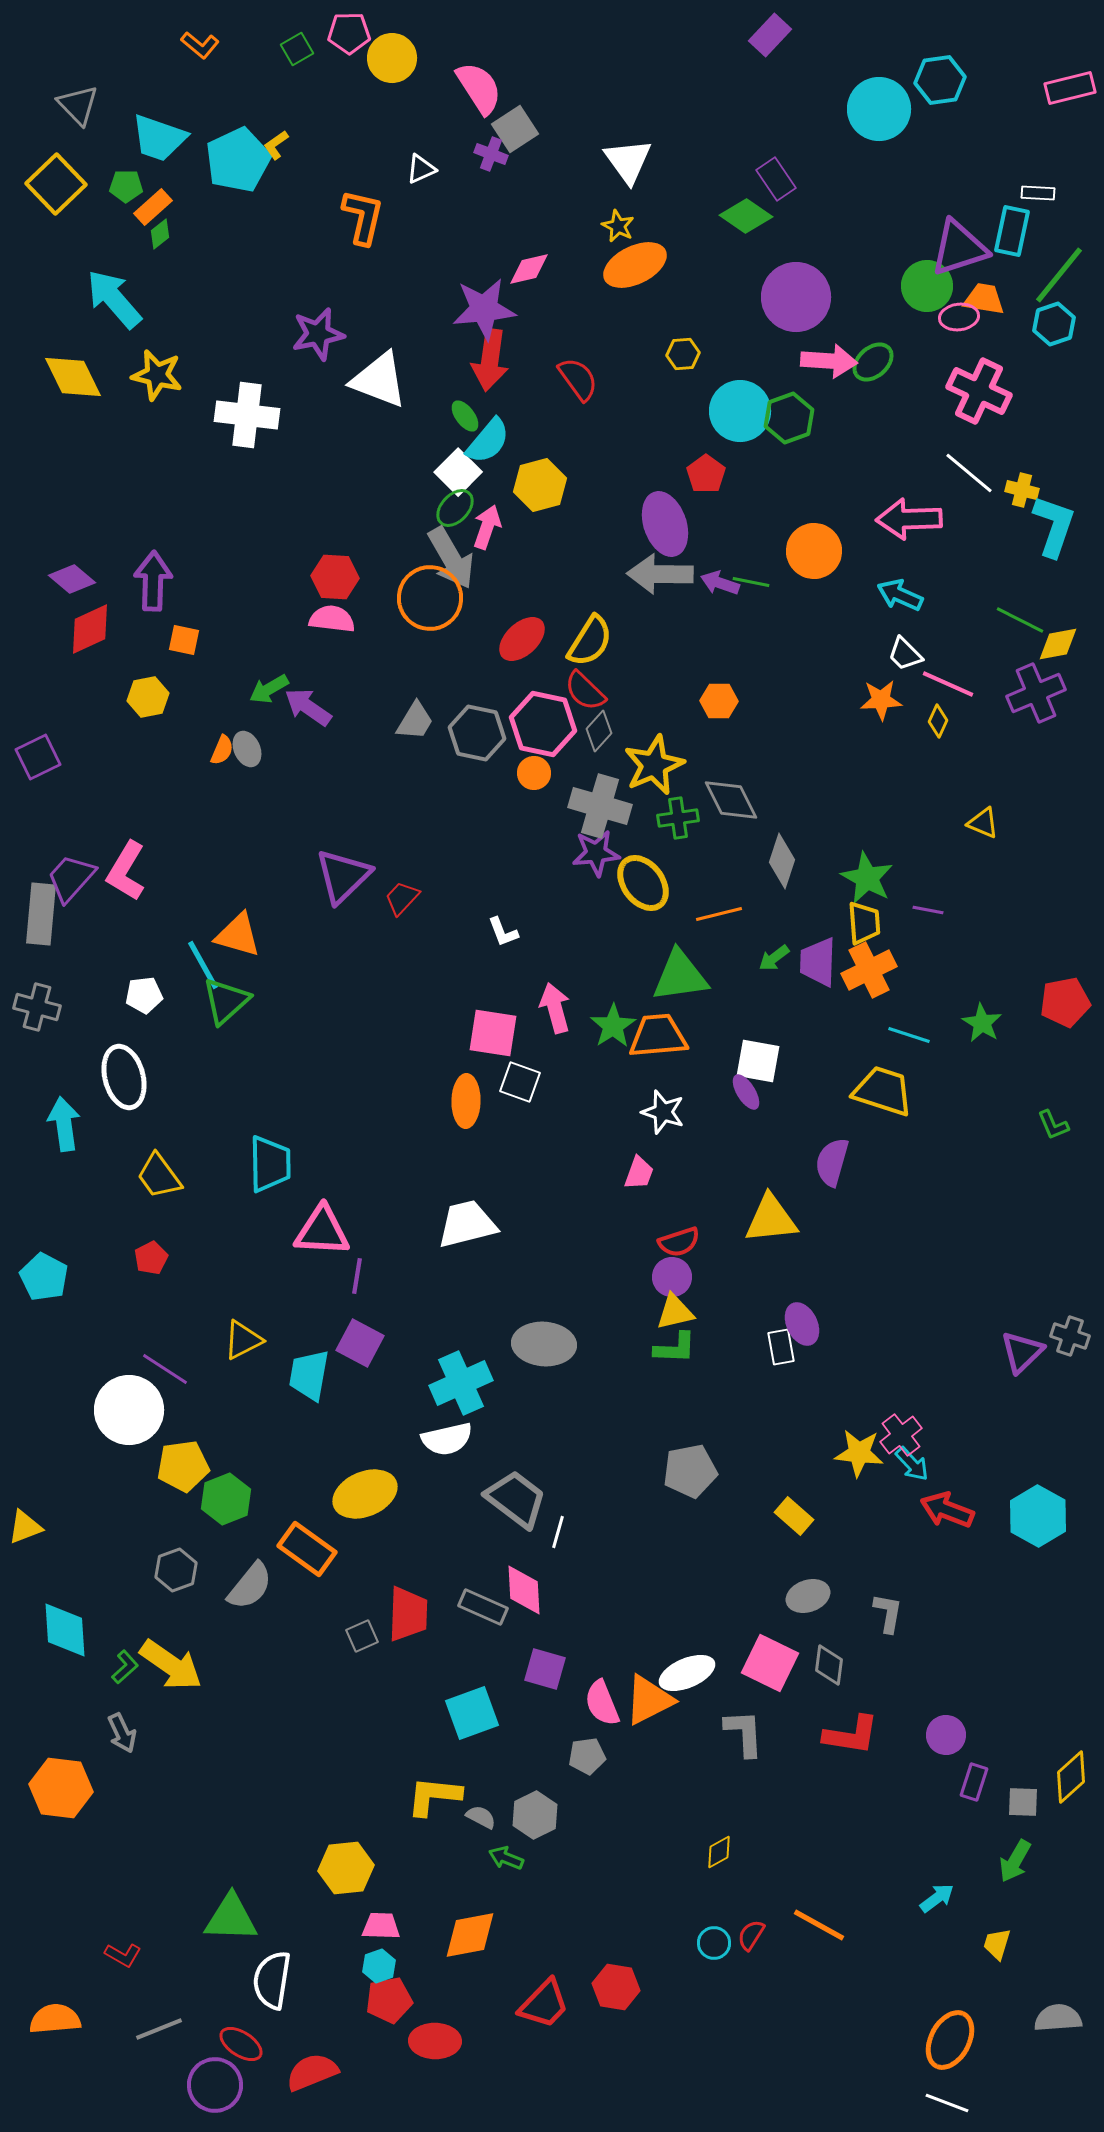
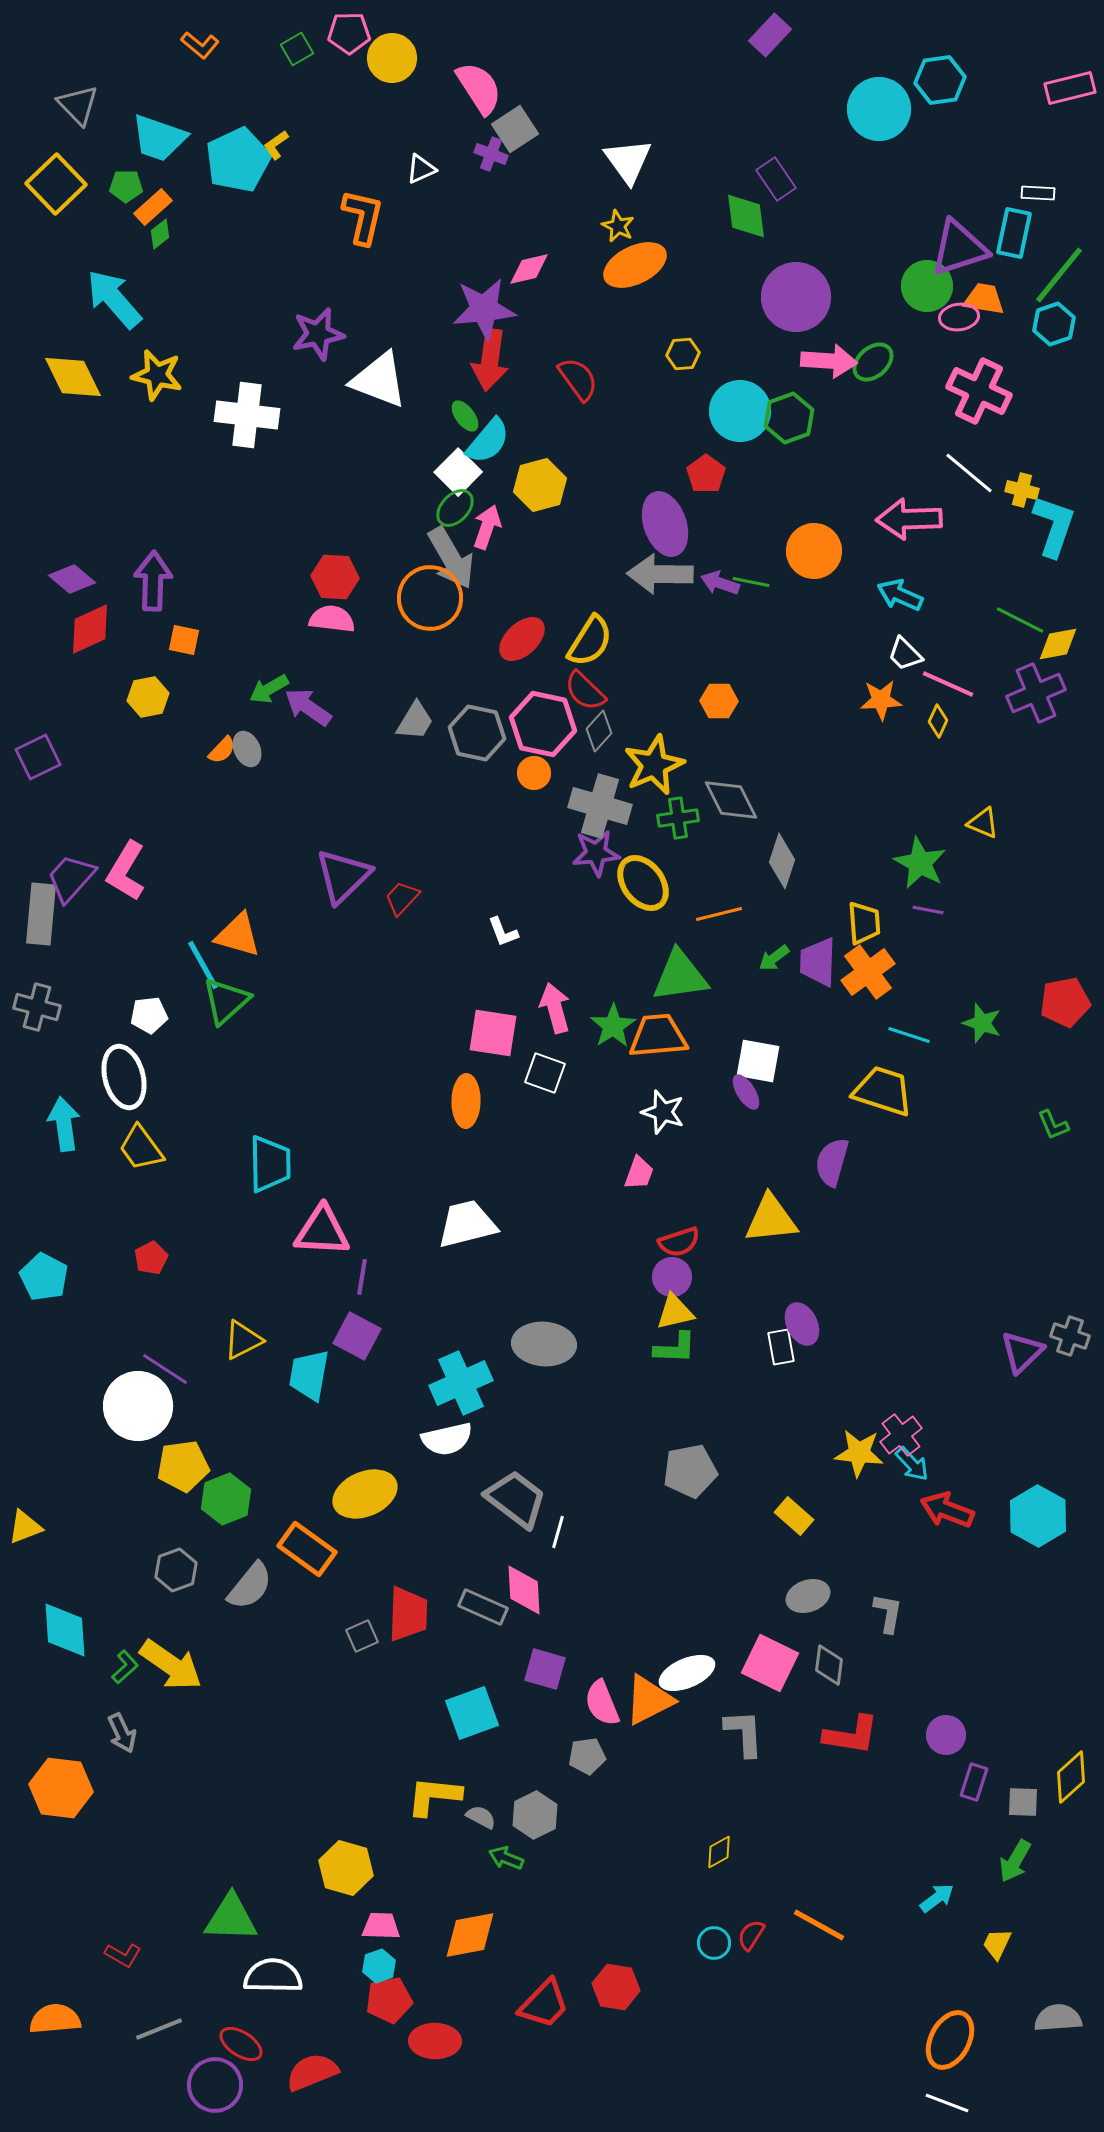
green diamond at (746, 216): rotated 48 degrees clockwise
cyan rectangle at (1012, 231): moved 2 px right, 2 px down
orange semicircle at (222, 750): rotated 20 degrees clockwise
green star at (867, 878): moved 53 px right, 15 px up
orange cross at (869, 970): moved 1 px left, 2 px down; rotated 10 degrees counterclockwise
white pentagon at (144, 995): moved 5 px right, 20 px down
green star at (982, 1023): rotated 12 degrees counterclockwise
white square at (520, 1082): moved 25 px right, 9 px up
yellow trapezoid at (159, 1176): moved 18 px left, 28 px up
purple line at (357, 1276): moved 5 px right, 1 px down
purple square at (360, 1343): moved 3 px left, 7 px up
white circle at (129, 1410): moved 9 px right, 4 px up
yellow hexagon at (346, 1868): rotated 22 degrees clockwise
yellow trapezoid at (997, 1944): rotated 8 degrees clockwise
white semicircle at (272, 1980): moved 1 px right, 4 px up; rotated 82 degrees clockwise
